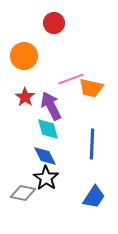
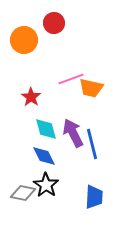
orange circle: moved 16 px up
red star: moved 6 px right
purple arrow: moved 22 px right, 27 px down
cyan diamond: moved 2 px left
blue line: rotated 16 degrees counterclockwise
blue diamond: moved 1 px left
black star: moved 7 px down
blue trapezoid: rotated 30 degrees counterclockwise
